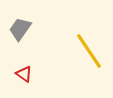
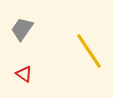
gray trapezoid: moved 2 px right
